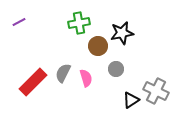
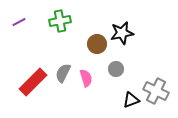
green cross: moved 19 px left, 2 px up
brown circle: moved 1 px left, 2 px up
black triangle: rotated 12 degrees clockwise
